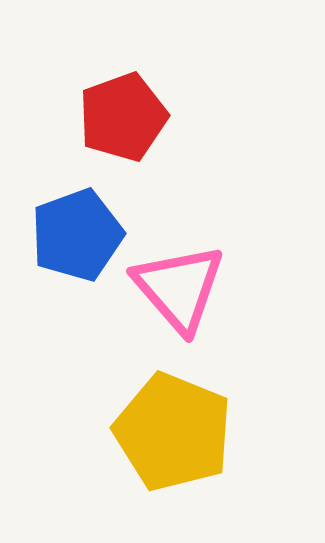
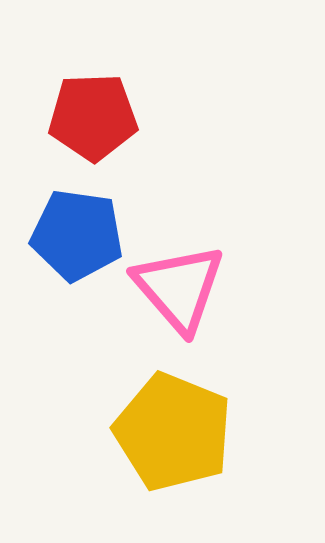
red pentagon: moved 30 px left; rotated 18 degrees clockwise
blue pentagon: rotated 28 degrees clockwise
